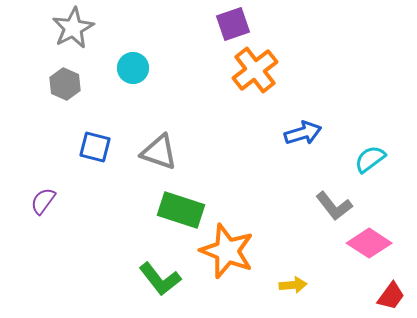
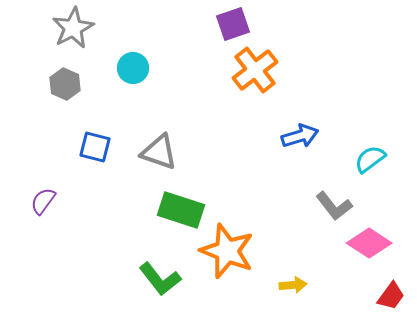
blue arrow: moved 3 px left, 3 px down
